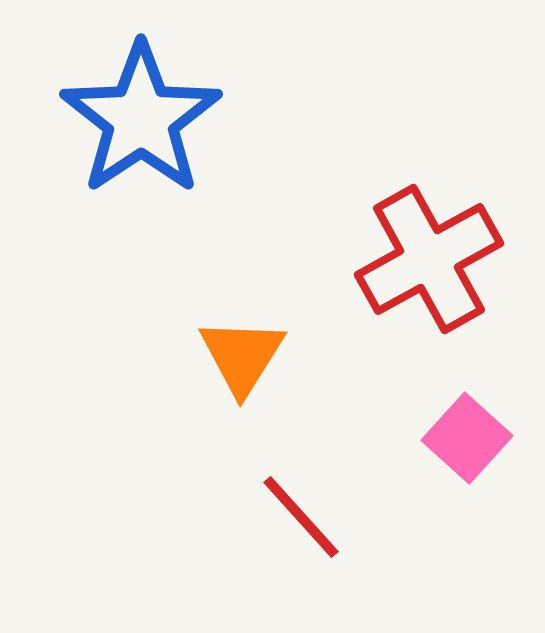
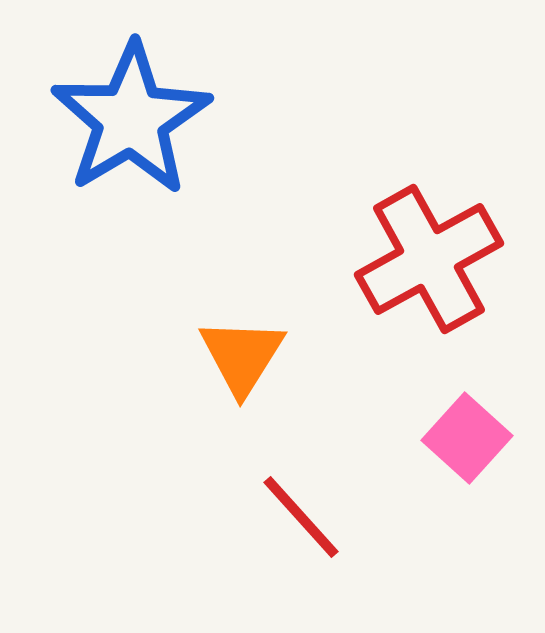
blue star: moved 10 px left; rotated 3 degrees clockwise
